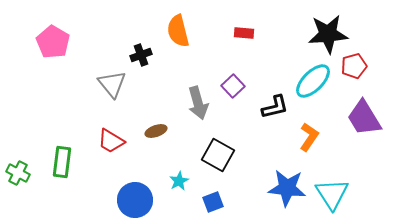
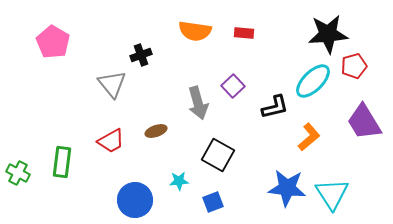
orange semicircle: moved 17 px right; rotated 68 degrees counterclockwise
purple trapezoid: moved 4 px down
orange L-shape: rotated 16 degrees clockwise
red trapezoid: rotated 60 degrees counterclockwise
cyan star: rotated 24 degrees clockwise
